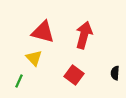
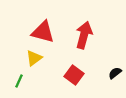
yellow triangle: rotated 36 degrees clockwise
black semicircle: rotated 48 degrees clockwise
